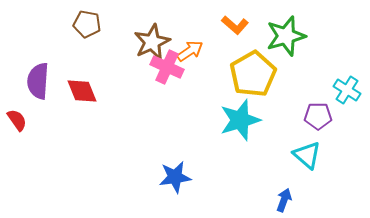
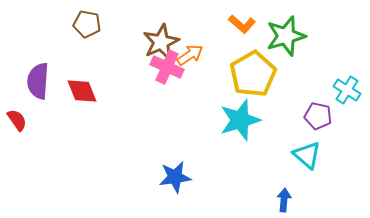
orange L-shape: moved 7 px right, 1 px up
brown star: moved 9 px right
orange arrow: moved 4 px down
purple pentagon: rotated 12 degrees clockwise
blue arrow: rotated 15 degrees counterclockwise
